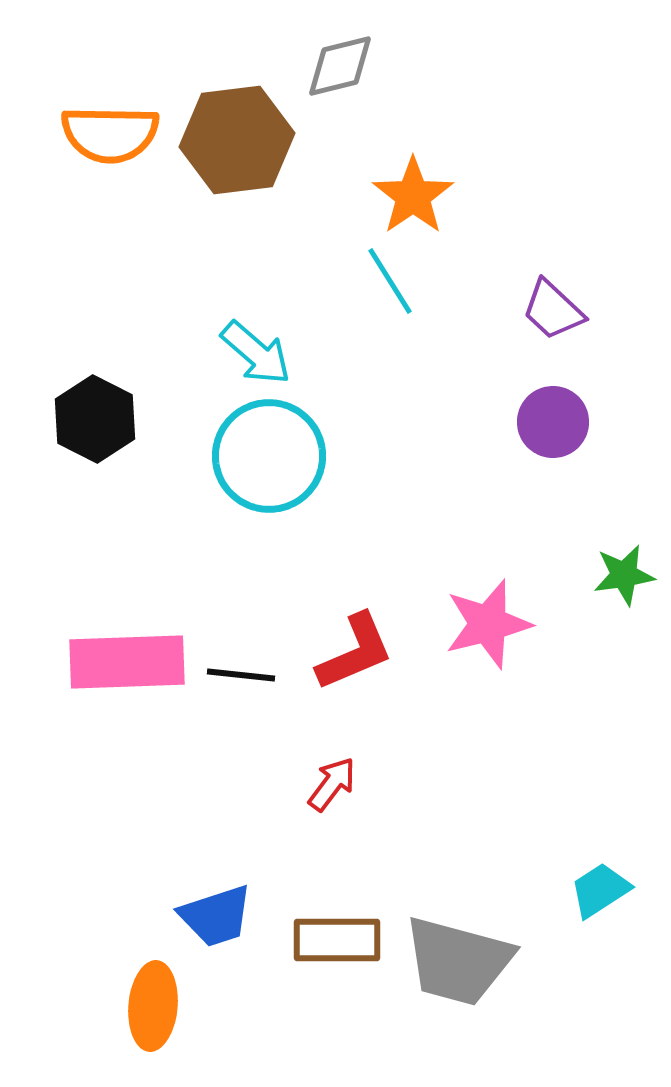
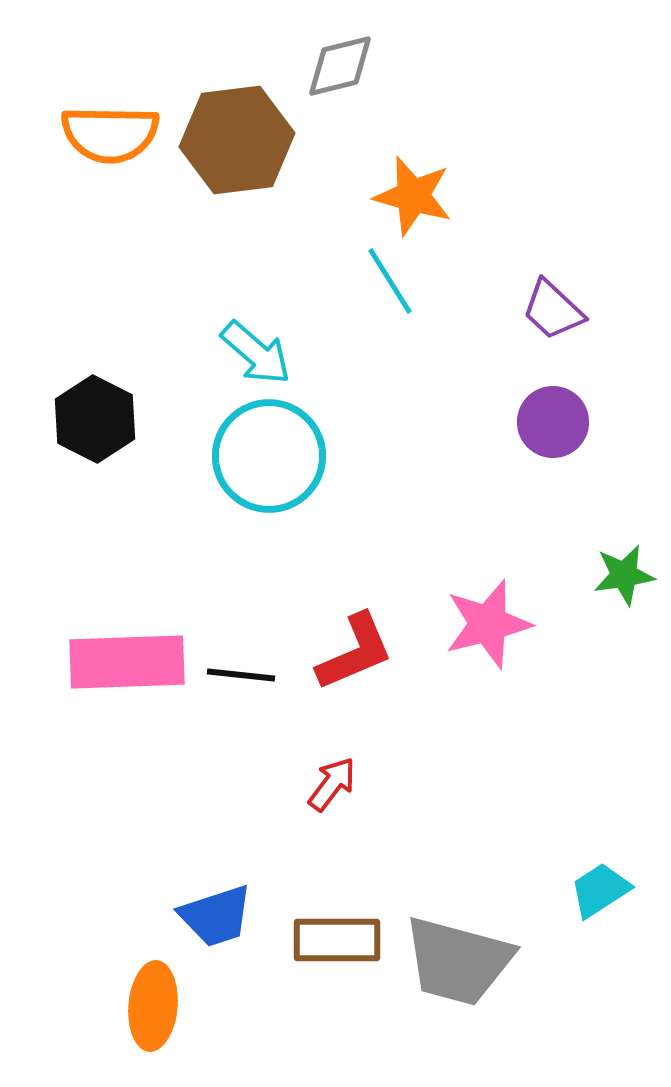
orange star: rotated 22 degrees counterclockwise
